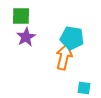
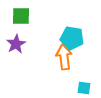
purple star: moved 10 px left, 7 px down
orange arrow: rotated 20 degrees counterclockwise
